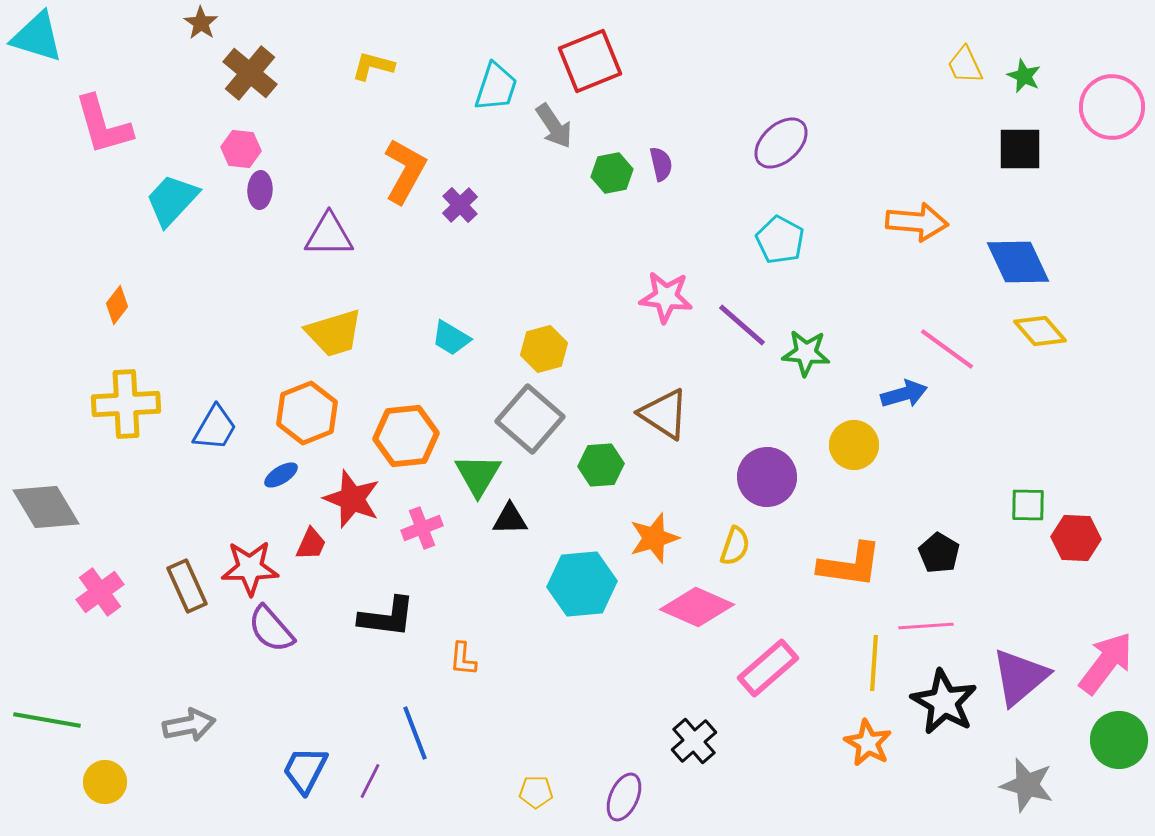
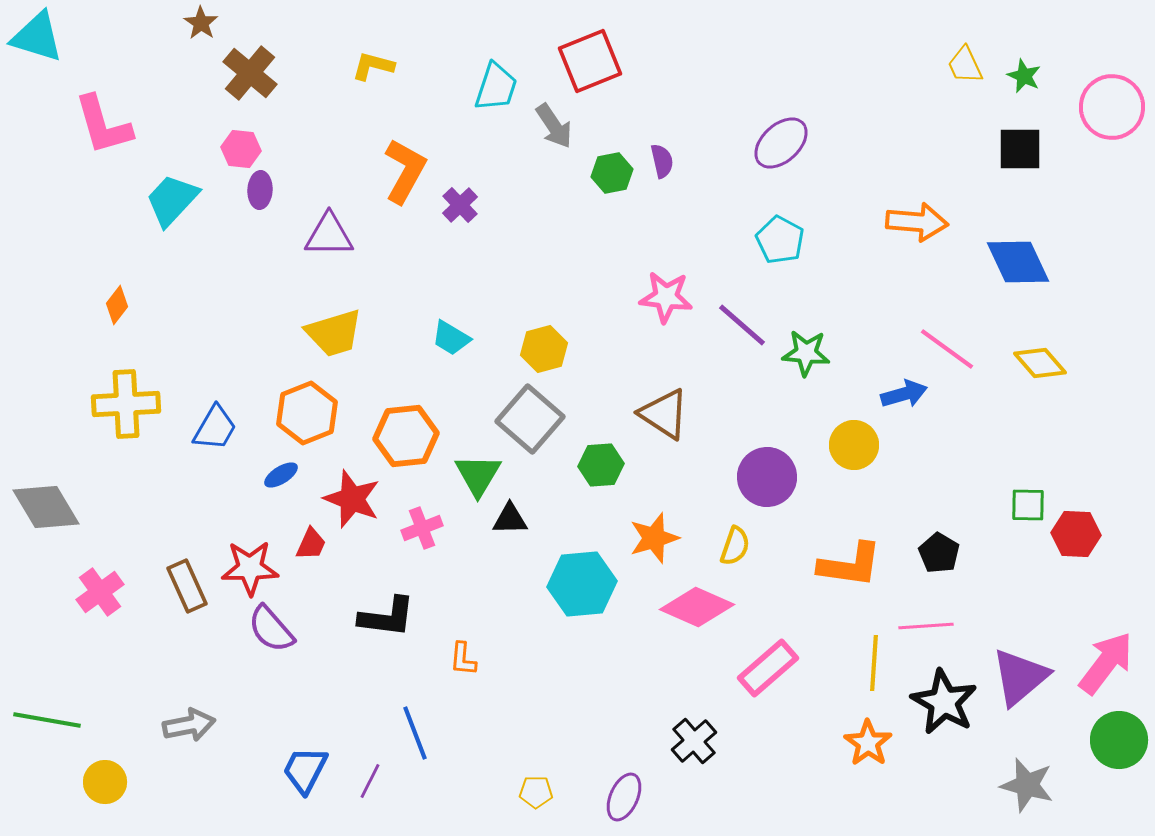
purple semicircle at (661, 164): moved 1 px right, 3 px up
yellow diamond at (1040, 331): moved 32 px down
red hexagon at (1076, 538): moved 4 px up
orange star at (868, 743): rotated 6 degrees clockwise
